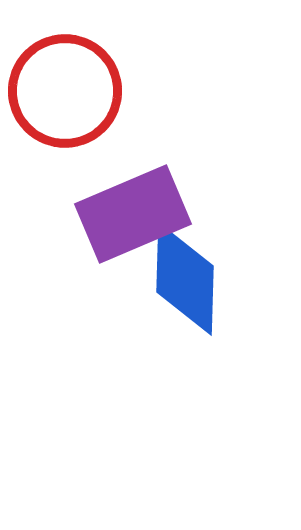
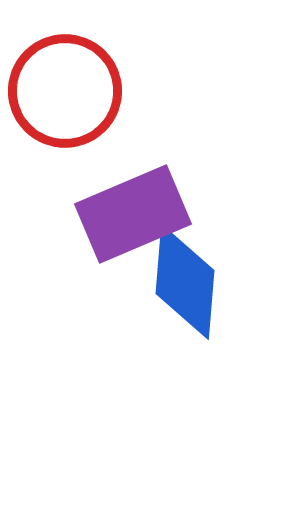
blue diamond: moved 3 px down; rotated 3 degrees clockwise
